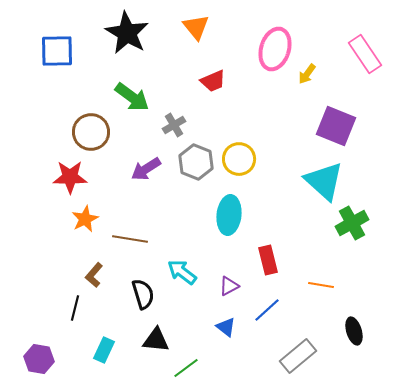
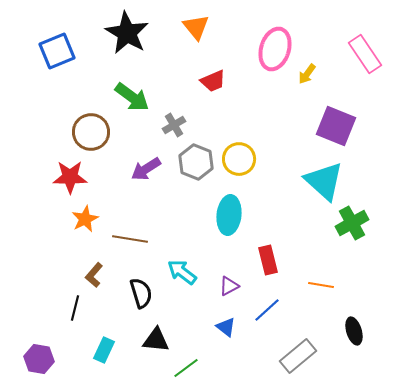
blue square: rotated 21 degrees counterclockwise
black semicircle: moved 2 px left, 1 px up
